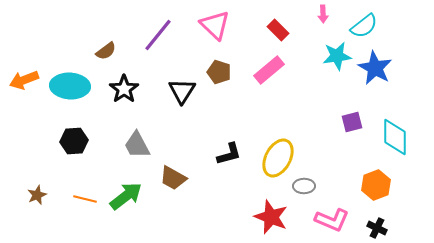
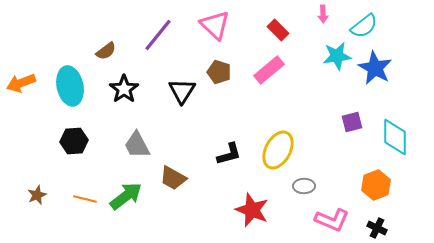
orange arrow: moved 3 px left, 3 px down
cyan ellipse: rotated 75 degrees clockwise
yellow ellipse: moved 8 px up
red star: moved 19 px left, 7 px up
